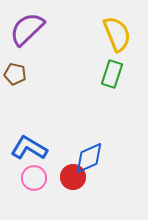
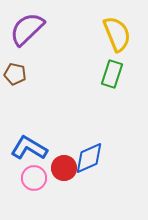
red circle: moved 9 px left, 9 px up
